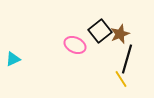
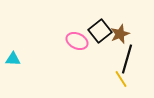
pink ellipse: moved 2 px right, 4 px up
cyan triangle: rotated 28 degrees clockwise
